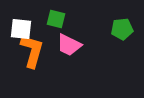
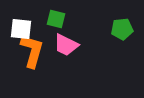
pink trapezoid: moved 3 px left
